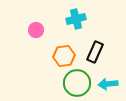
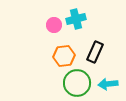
pink circle: moved 18 px right, 5 px up
